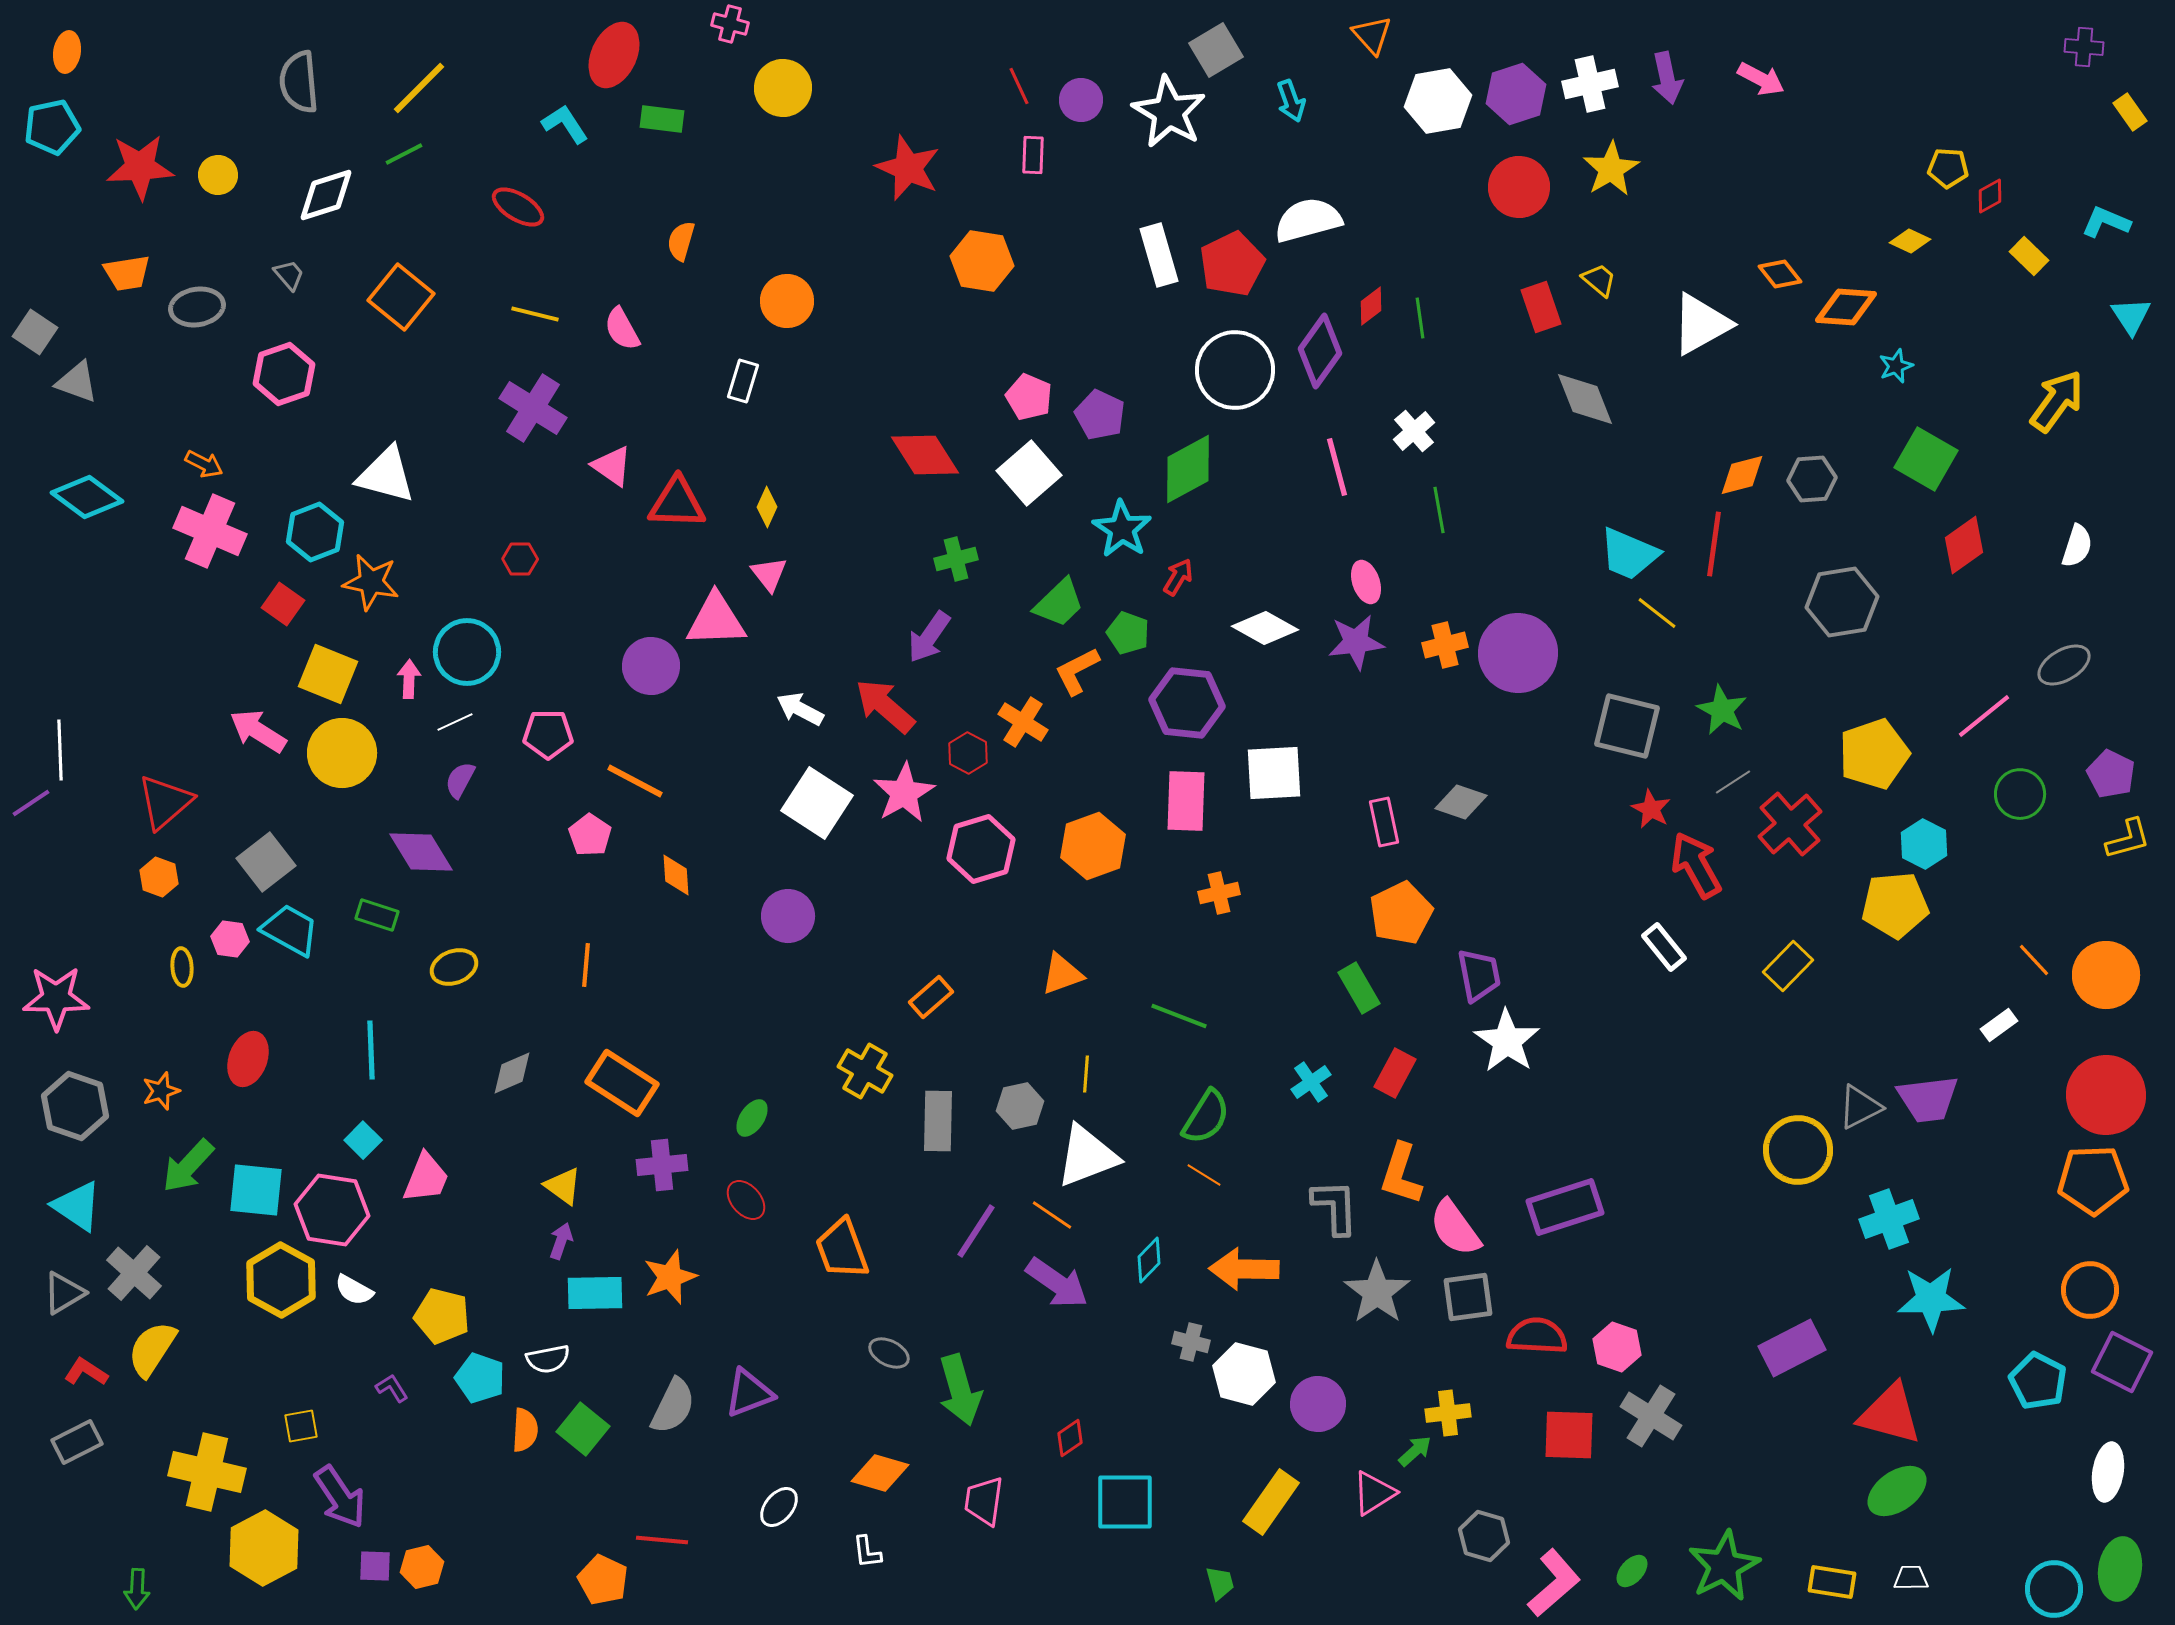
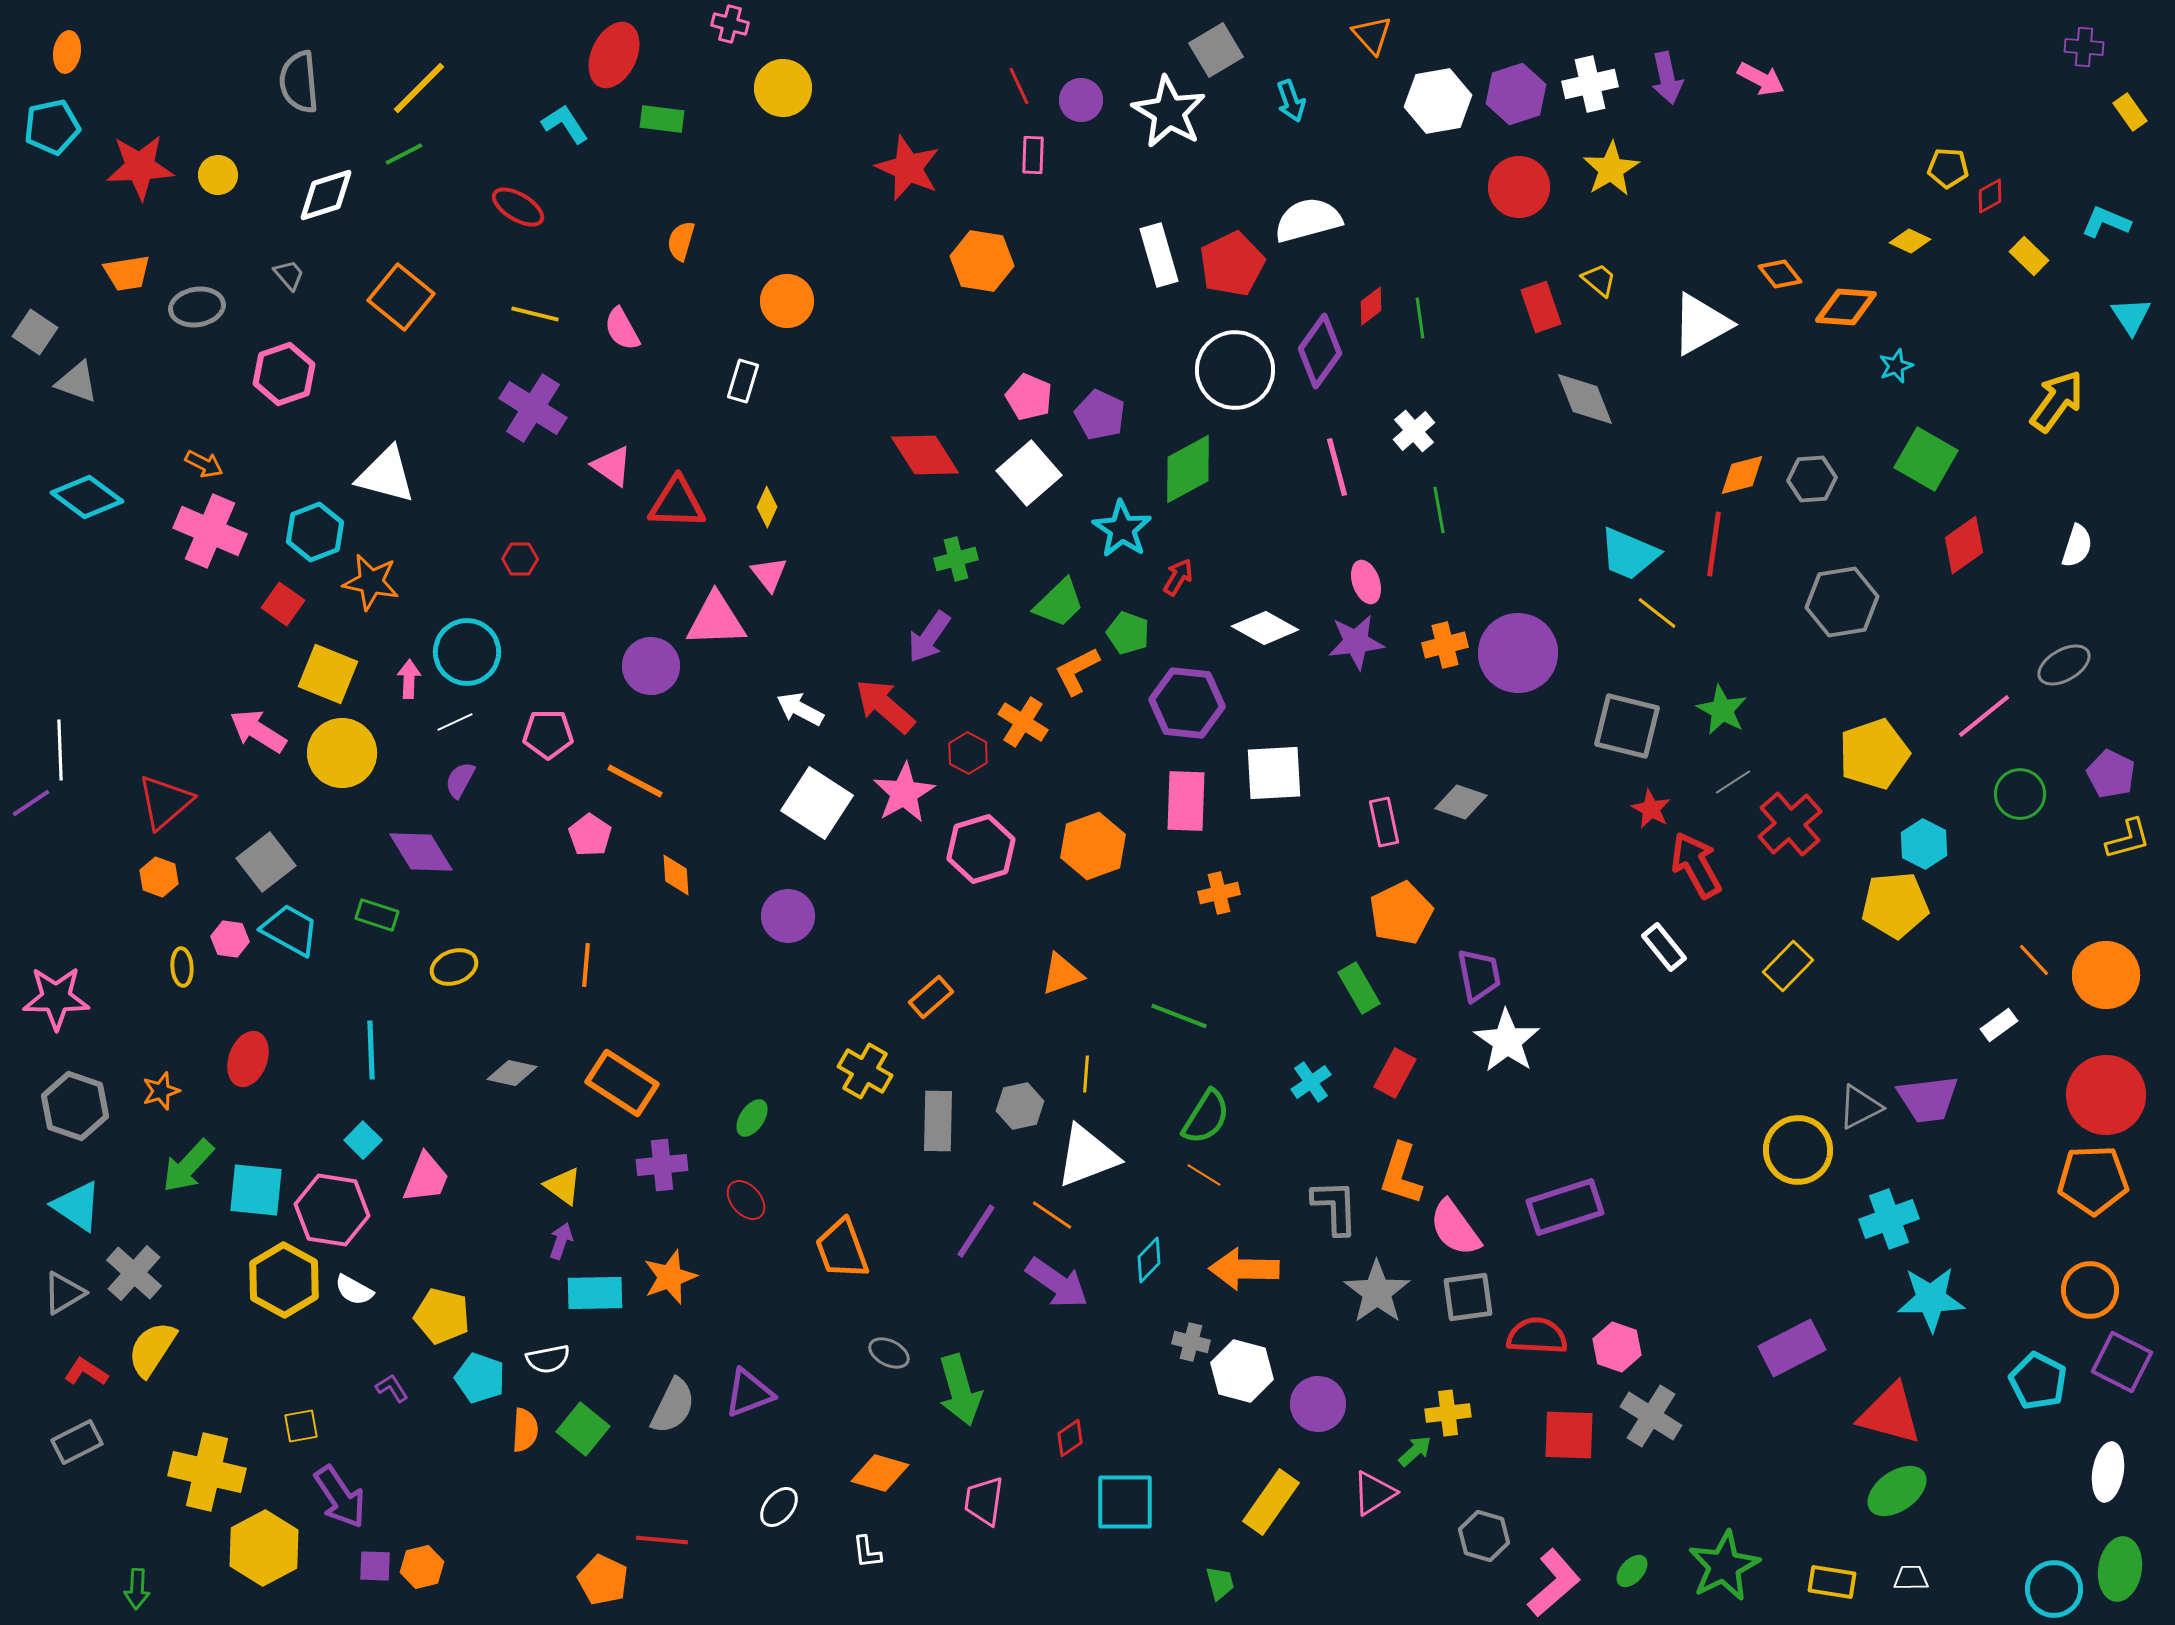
gray diamond at (512, 1073): rotated 36 degrees clockwise
yellow hexagon at (281, 1280): moved 3 px right
white hexagon at (1244, 1374): moved 2 px left, 3 px up
